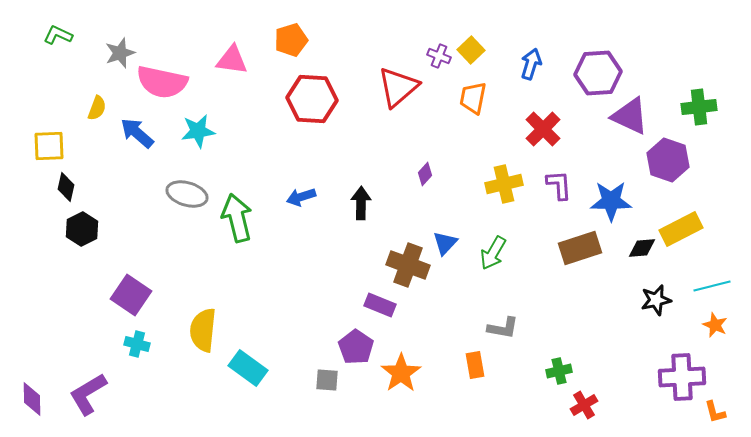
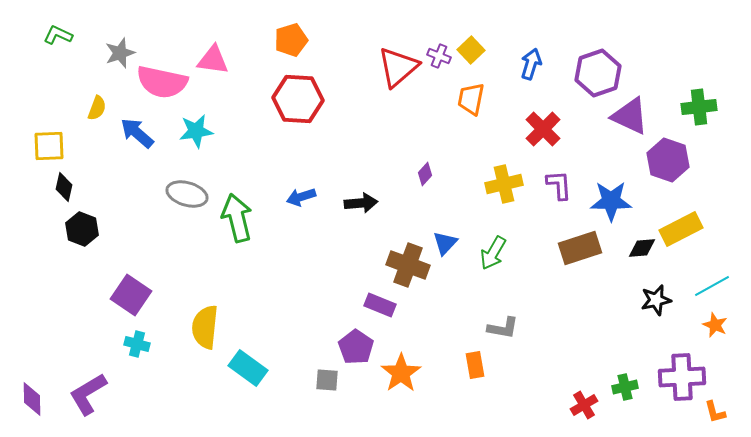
pink triangle at (232, 60): moved 19 px left
purple hexagon at (598, 73): rotated 15 degrees counterclockwise
red triangle at (398, 87): moved 20 px up
orange trapezoid at (473, 98): moved 2 px left, 1 px down
red hexagon at (312, 99): moved 14 px left
cyan star at (198, 131): moved 2 px left
black diamond at (66, 187): moved 2 px left
black arrow at (361, 203): rotated 84 degrees clockwise
black hexagon at (82, 229): rotated 12 degrees counterclockwise
cyan line at (712, 286): rotated 15 degrees counterclockwise
yellow semicircle at (203, 330): moved 2 px right, 3 px up
green cross at (559, 371): moved 66 px right, 16 px down
